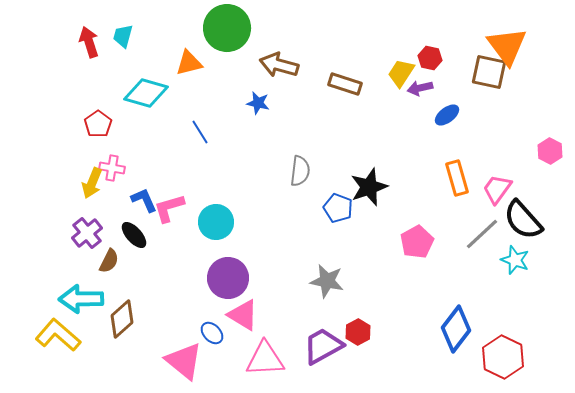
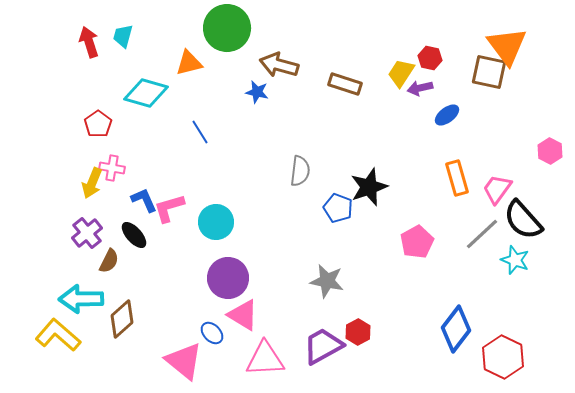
blue star at (258, 103): moved 1 px left, 11 px up
